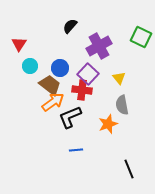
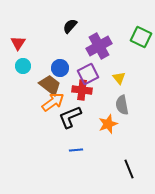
red triangle: moved 1 px left, 1 px up
cyan circle: moved 7 px left
purple square: rotated 20 degrees clockwise
